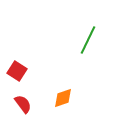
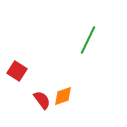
orange diamond: moved 2 px up
red semicircle: moved 19 px right, 4 px up
